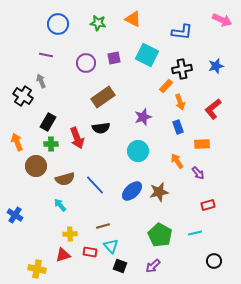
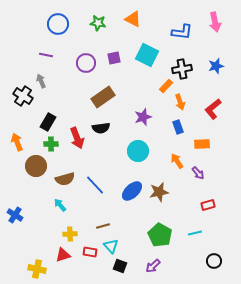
pink arrow at (222, 20): moved 7 px left, 2 px down; rotated 54 degrees clockwise
